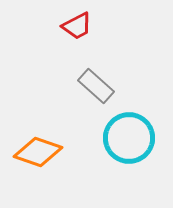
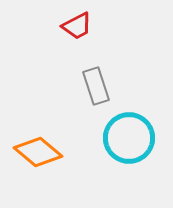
gray rectangle: rotated 30 degrees clockwise
orange diamond: rotated 21 degrees clockwise
